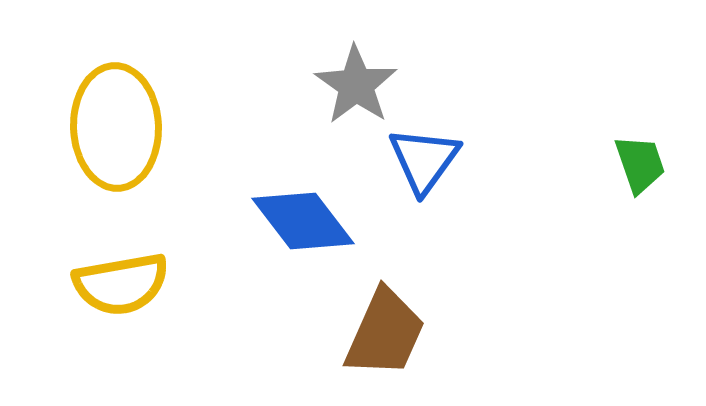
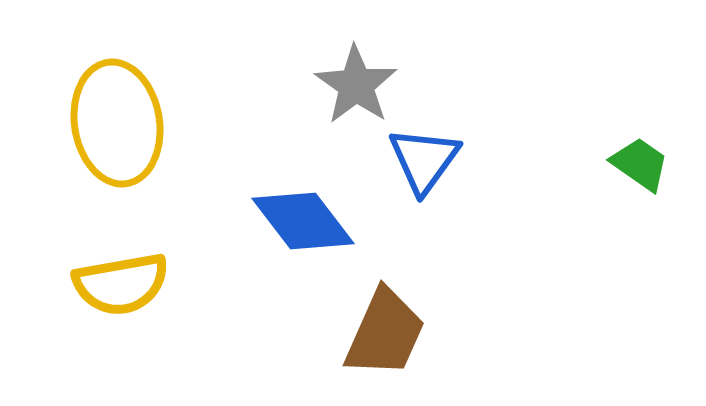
yellow ellipse: moved 1 px right, 4 px up; rotated 7 degrees counterclockwise
green trapezoid: rotated 36 degrees counterclockwise
